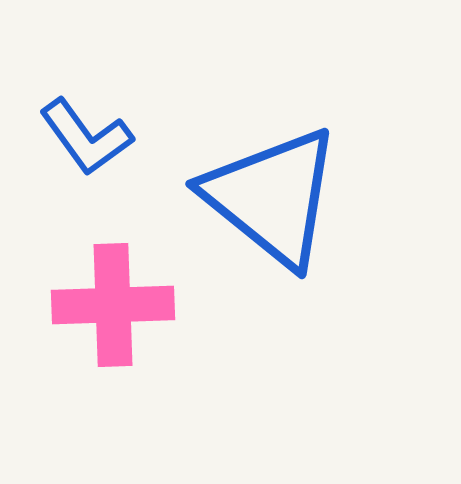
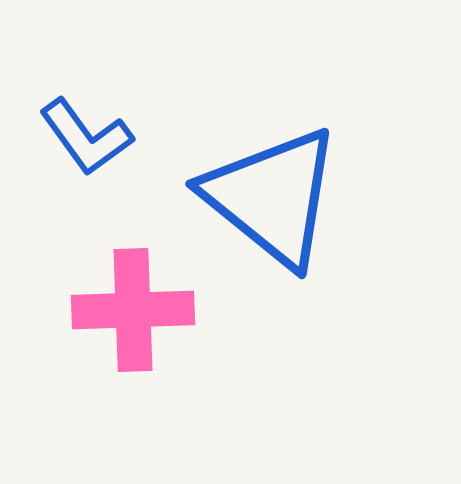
pink cross: moved 20 px right, 5 px down
